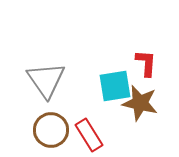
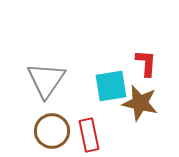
gray triangle: rotated 9 degrees clockwise
cyan square: moved 4 px left
brown circle: moved 1 px right, 1 px down
red rectangle: rotated 20 degrees clockwise
